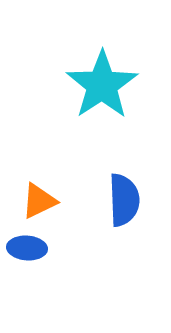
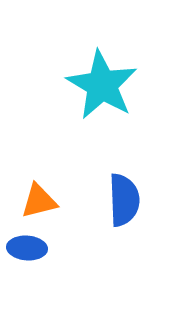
cyan star: rotated 8 degrees counterclockwise
orange triangle: rotated 12 degrees clockwise
